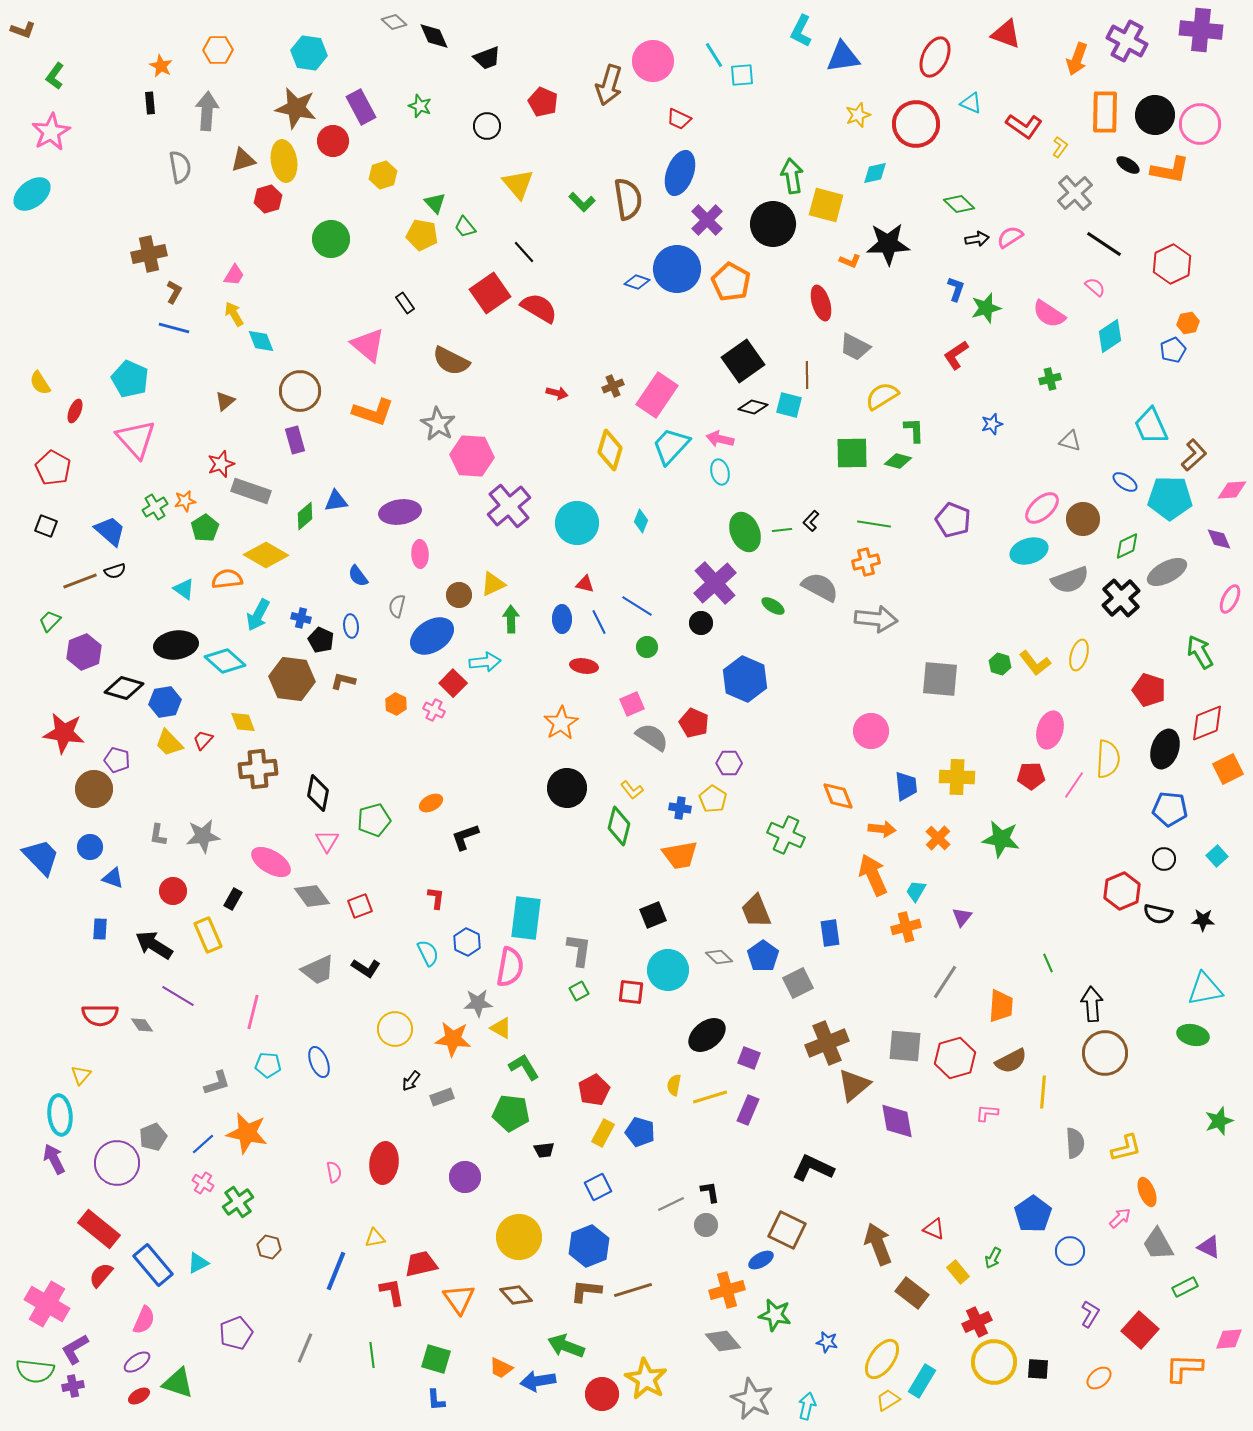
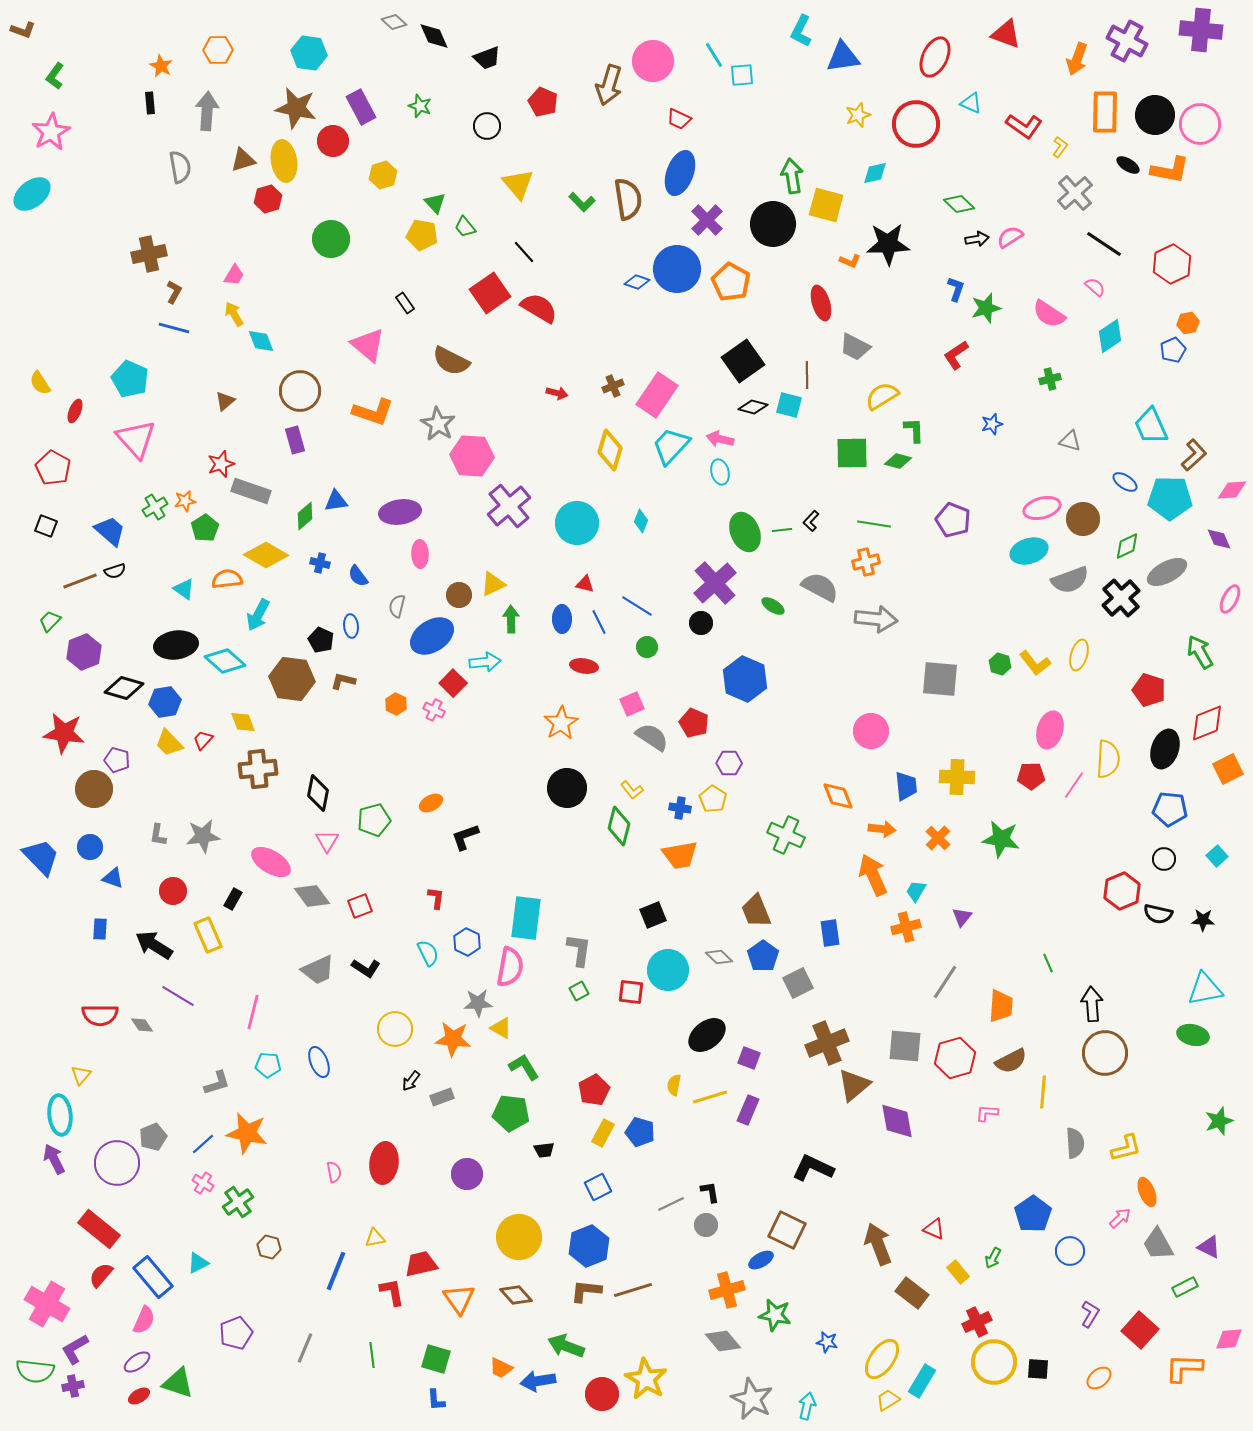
pink ellipse at (1042, 508): rotated 27 degrees clockwise
blue cross at (301, 618): moved 19 px right, 55 px up
purple circle at (465, 1177): moved 2 px right, 3 px up
blue rectangle at (153, 1265): moved 12 px down
